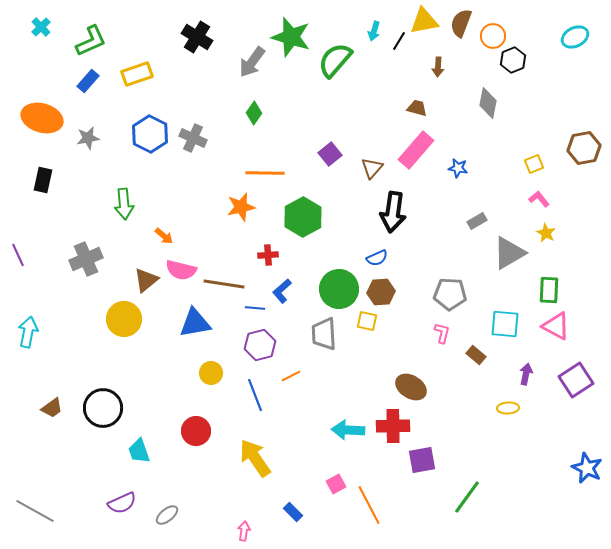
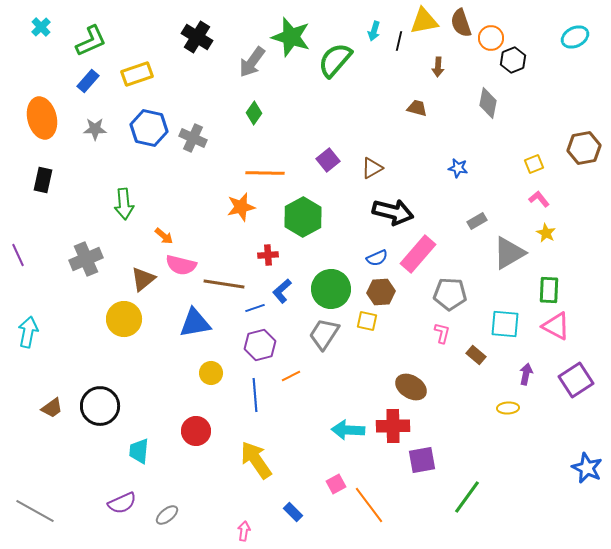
brown semicircle at (461, 23): rotated 40 degrees counterclockwise
orange circle at (493, 36): moved 2 px left, 2 px down
black line at (399, 41): rotated 18 degrees counterclockwise
orange ellipse at (42, 118): rotated 60 degrees clockwise
blue hexagon at (150, 134): moved 1 px left, 6 px up; rotated 15 degrees counterclockwise
gray star at (88, 138): moved 7 px right, 9 px up; rotated 10 degrees clockwise
pink rectangle at (416, 150): moved 2 px right, 104 px down
purple square at (330, 154): moved 2 px left, 6 px down
brown triangle at (372, 168): rotated 20 degrees clockwise
black arrow at (393, 212): rotated 84 degrees counterclockwise
pink semicircle at (181, 270): moved 5 px up
brown triangle at (146, 280): moved 3 px left, 1 px up
green circle at (339, 289): moved 8 px left
blue line at (255, 308): rotated 24 degrees counterclockwise
gray trapezoid at (324, 334): rotated 36 degrees clockwise
blue line at (255, 395): rotated 16 degrees clockwise
black circle at (103, 408): moved 3 px left, 2 px up
cyan trapezoid at (139, 451): rotated 24 degrees clockwise
yellow arrow at (255, 458): moved 1 px right, 2 px down
orange line at (369, 505): rotated 9 degrees counterclockwise
